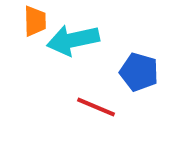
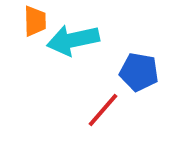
blue pentagon: rotated 6 degrees counterclockwise
red line: moved 7 px right, 3 px down; rotated 72 degrees counterclockwise
